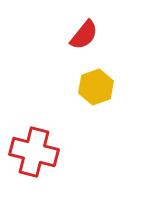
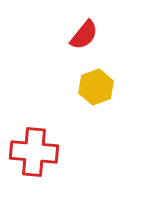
red cross: rotated 9 degrees counterclockwise
